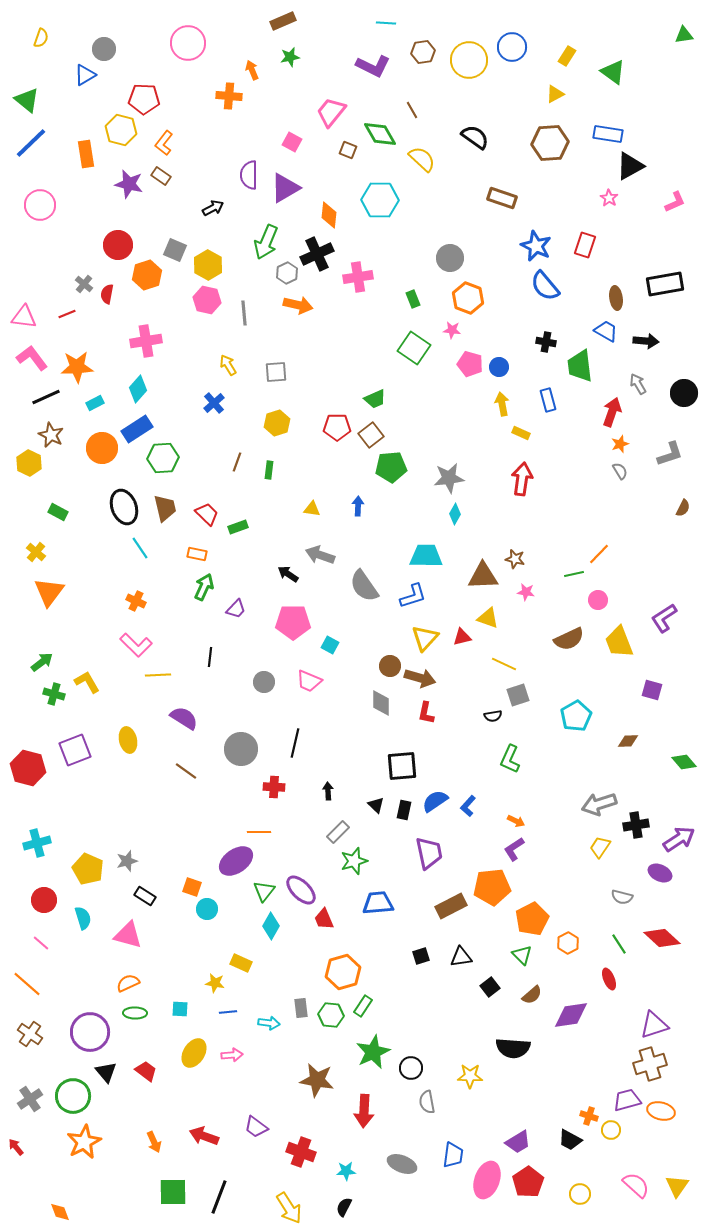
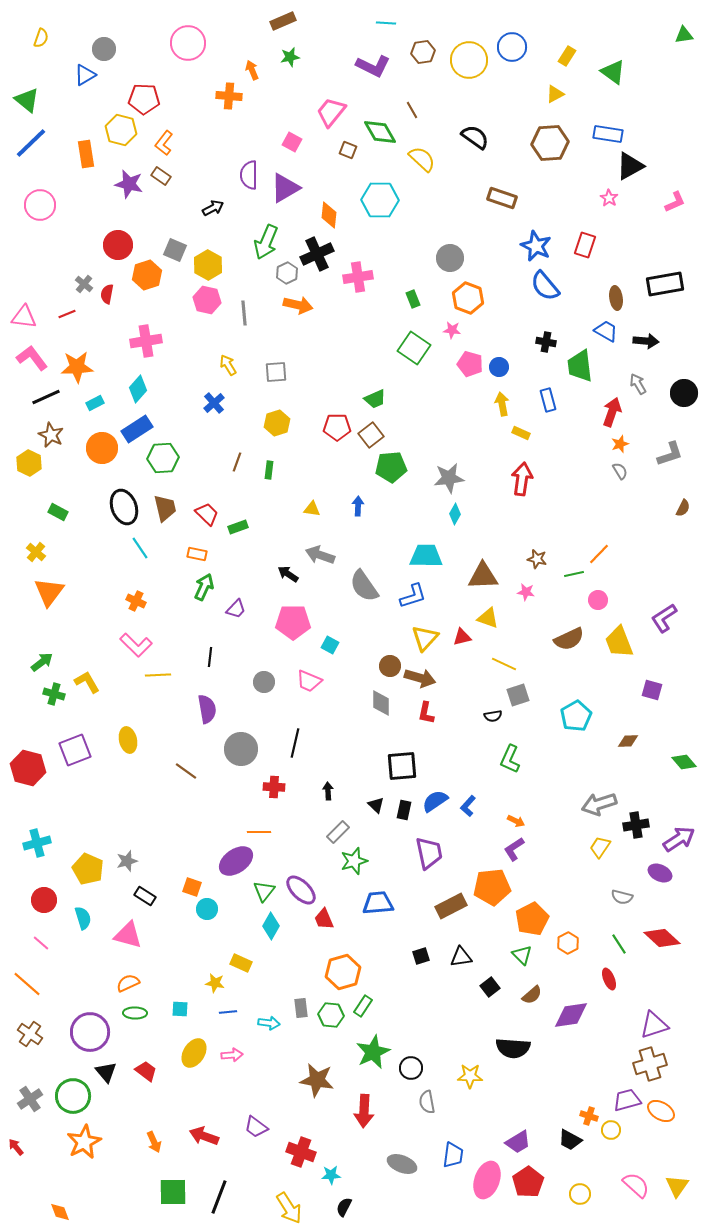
green diamond at (380, 134): moved 2 px up
brown star at (515, 559): moved 22 px right
purple semicircle at (184, 718): moved 23 px right, 9 px up; rotated 48 degrees clockwise
orange ellipse at (661, 1111): rotated 16 degrees clockwise
cyan star at (346, 1171): moved 15 px left, 4 px down
